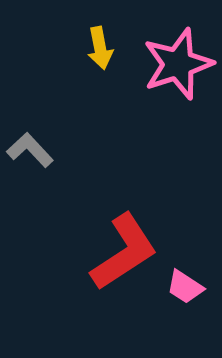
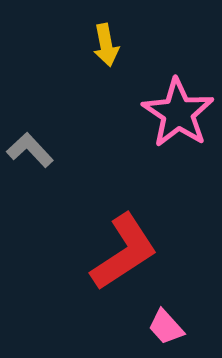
yellow arrow: moved 6 px right, 3 px up
pink star: moved 49 px down; rotated 20 degrees counterclockwise
pink trapezoid: moved 19 px left, 40 px down; rotated 15 degrees clockwise
